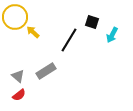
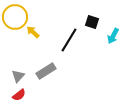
cyan arrow: moved 1 px right, 1 px down
gray triangle: rotated 32 degrees clockwise
